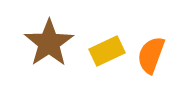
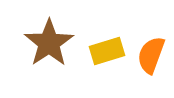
yellow rectangle: rotated 8 degrees clockwise
